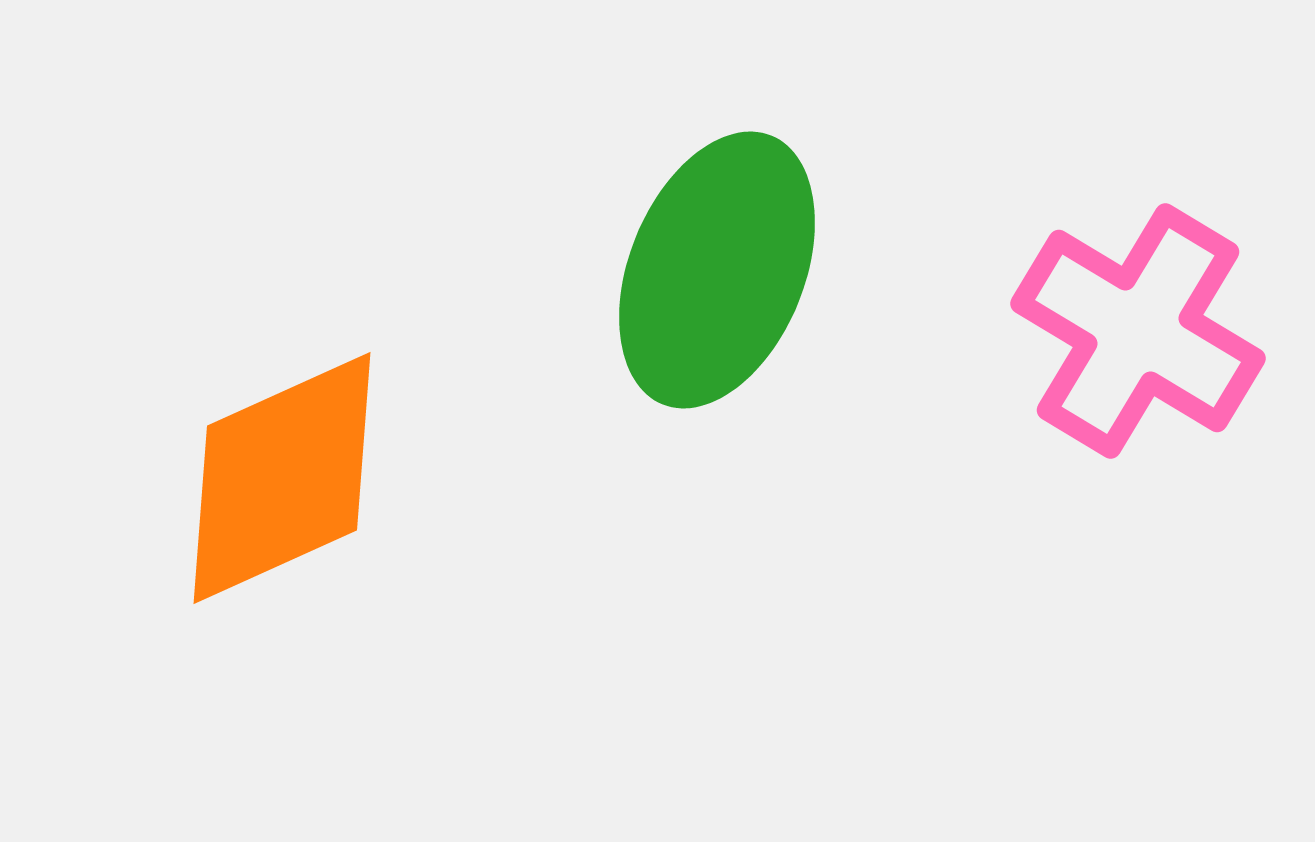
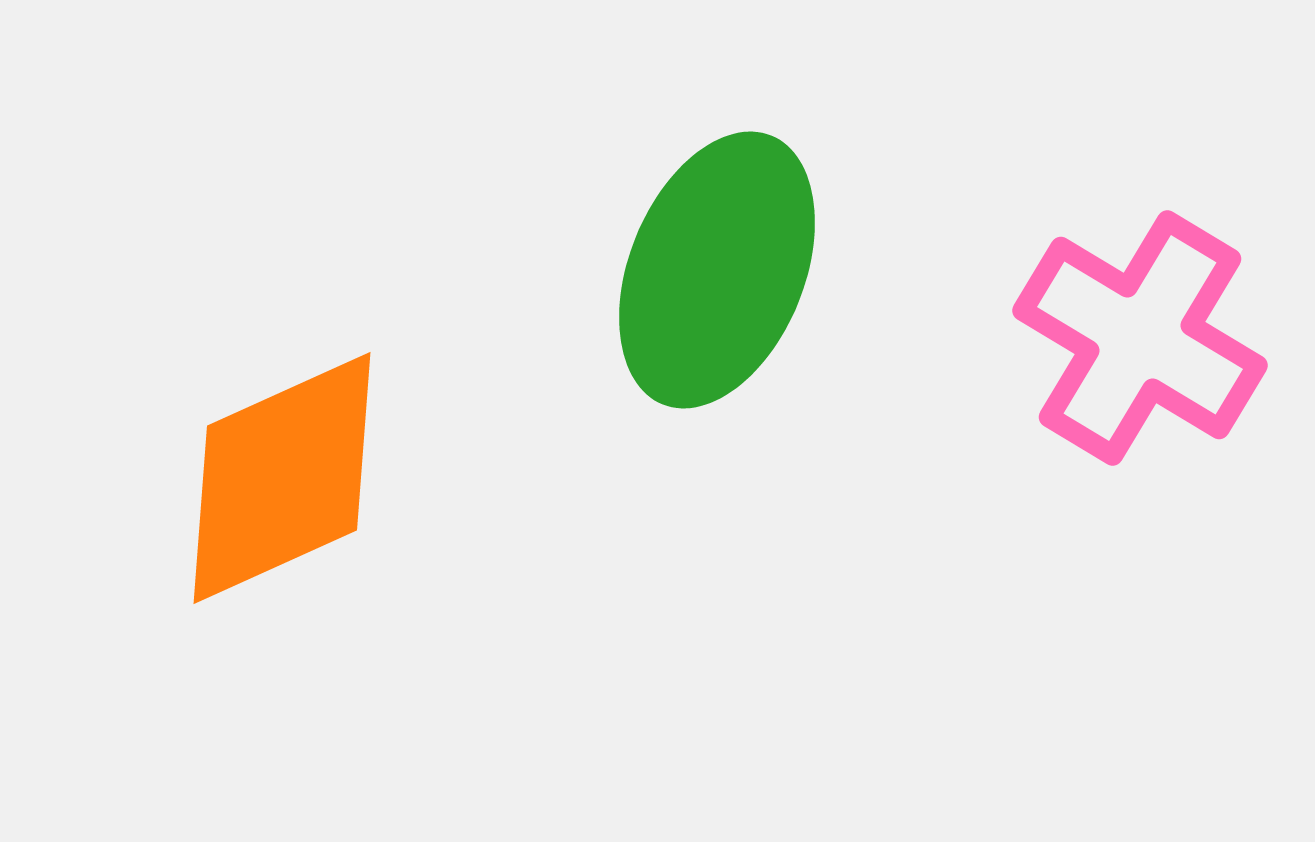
pink cross: moved 2 px right, 7 px down
